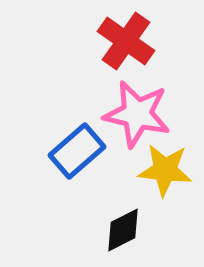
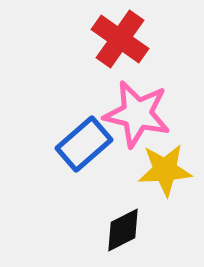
red cross: moved 6 px left, 2 px up
blue rectangle: moved 7 px right, 7 px up
yellow star: rotated 10 degrees counterclockwise
